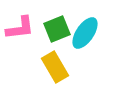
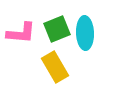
pink L-shape: moved 1 px right, 5 px down; rotated 12 degrees clockwise
cyan ellipse: rotated 36 degrees counterclockwise
